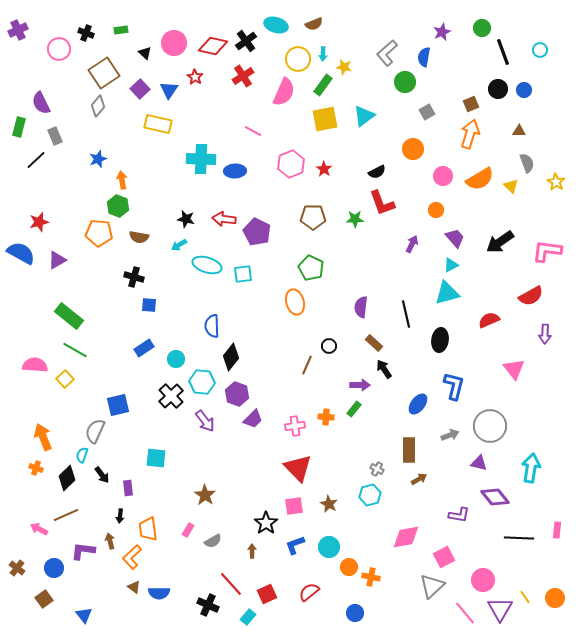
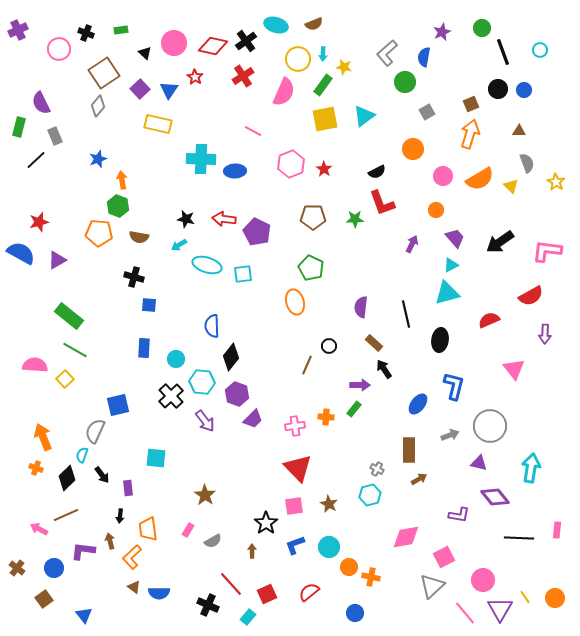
blue rectangle at (144, 348): rotated 54 degrees counterclockwise
